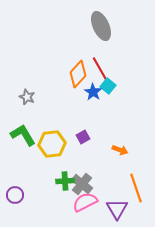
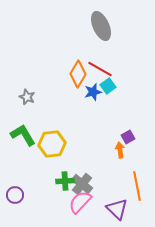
red line: rotated 30 degrees counterclockwise
orange diamond: rotated 12 degrees counterclockwise
cyan square: rotated 14 degrees clockwise
blue star: rotated 24 degrees clockwise
purple square: moved 45 px right
orange arrow: rotated 119 degrees counterclockwise
orange line: moved 1 px right, 2 px up; rotated 8 degrees clockwise
pink semicircle: moved 5 px left; rotated 20 degrees counterclockwise
purple triangle: rotated 15 degrees counterclockwise
